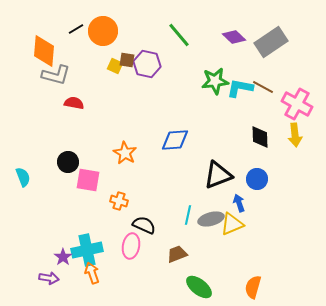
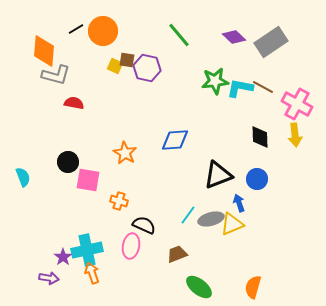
purple hexagon: moved 4 px down
cyan line: rotated 24 degrees clockwise
